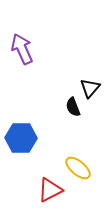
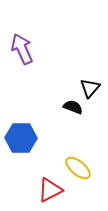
black semicircle: rotated 132 degrees clockwise
